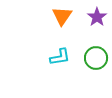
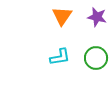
purple star: rotated 24 degrees counterclockwise
